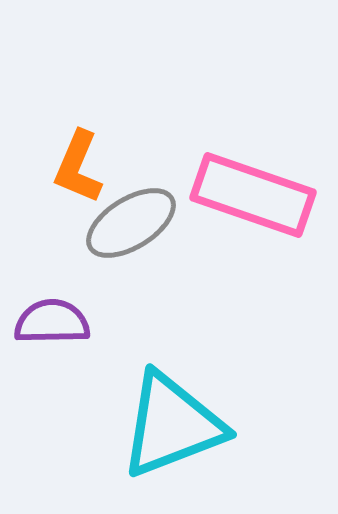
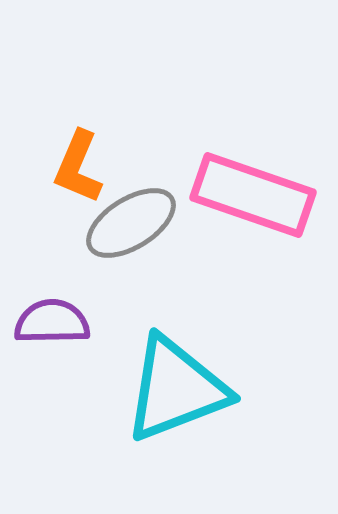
cyan triangle: moved 4 px right, 36 px up
